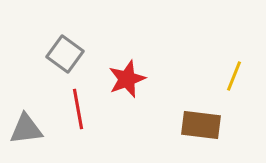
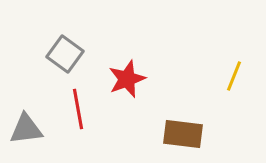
brown rectangle: moved 18 px left, 9 px down
